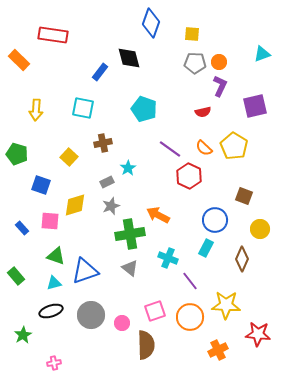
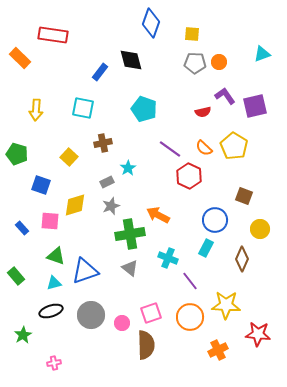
black diamond at (129, 58): moved 2 px right, 2 px down
orange rectangle at (19, 60): moved 1 px right, 2 px up
purple L-shape at (220, 86): moved 5 px right, 10 px down; rotated 60 degrees counterclockwise
pink square at (155, 311): moved 4 px left, 2 px down
